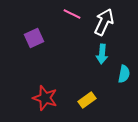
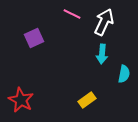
red star: moved 24 px left, 2 px down; rotated 10 degrees clockwise
